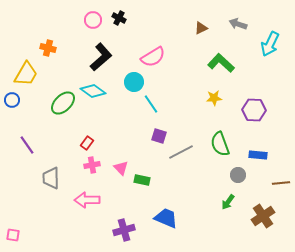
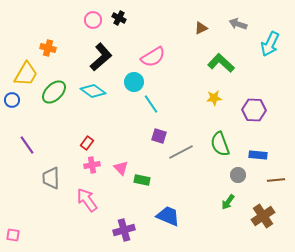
green ellipse: moved 9 px left, 11 px up
brown line: moved 5 px left, 3 px up
pink arrow: rotated 55 degrees clockwise
blue trapezoid: moved 2 px right, 2 px up
